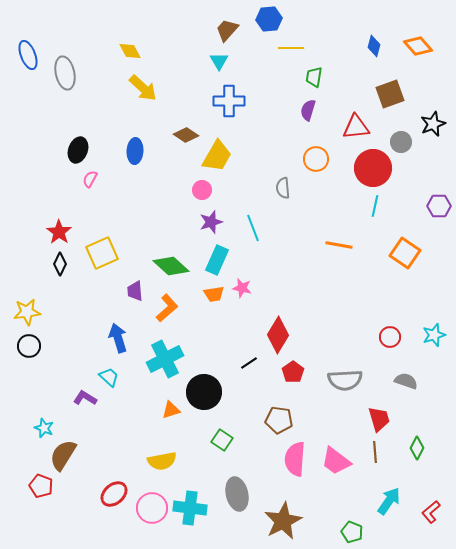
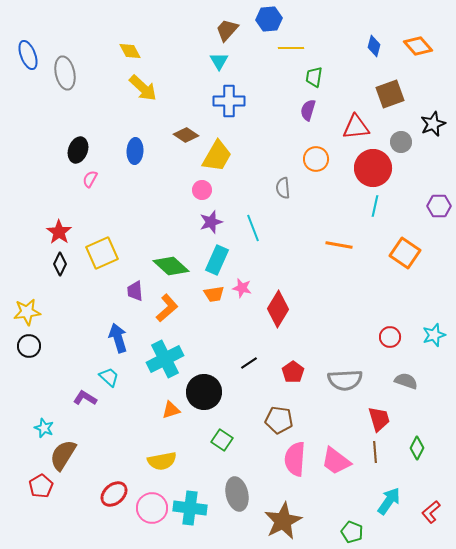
red diamond at (278, 335): moved 26 px up
red pentagon at (41, 486): rotated 20 degrees clockwise
